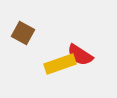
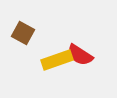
yellow rectangle: moved 3 px left, 4 px up
